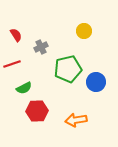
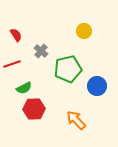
gray cross: moved 4 px down; rotated 24 degrees counterclockwise
blue circle: moved 1 px right, 4 px down
red hexagon: moved 3 px left, 2 px up
orange arrow: rotated 55 degrees clockwise
